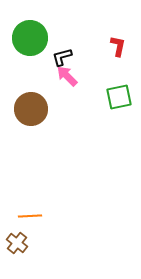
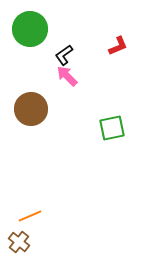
green circle: moved 9 px up
red L-shape: rotated 55 degrees clockwise
black L-shape: moved 2 px right, 2 px up; rotated 20 degrees counterclockwise
green square: moved 7 px left, 31 px down
orange line: rotated 20 degrees counterclockwise
brown cross: moved 2 px right, 1 px up
